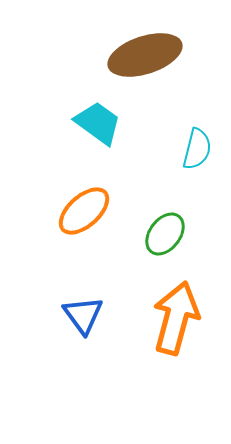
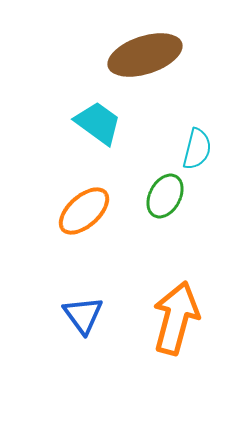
green ellipse: moved 38 px up; rotated 9 degrees counterclockwise
